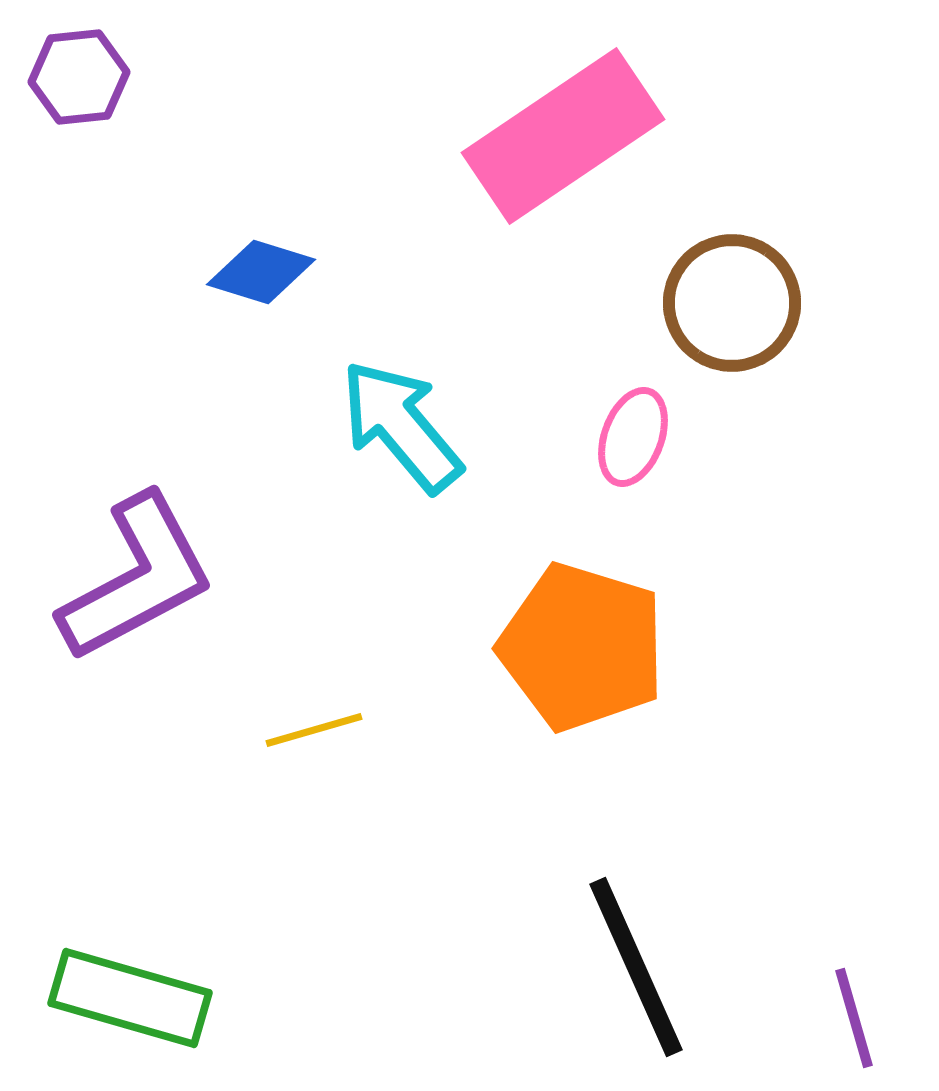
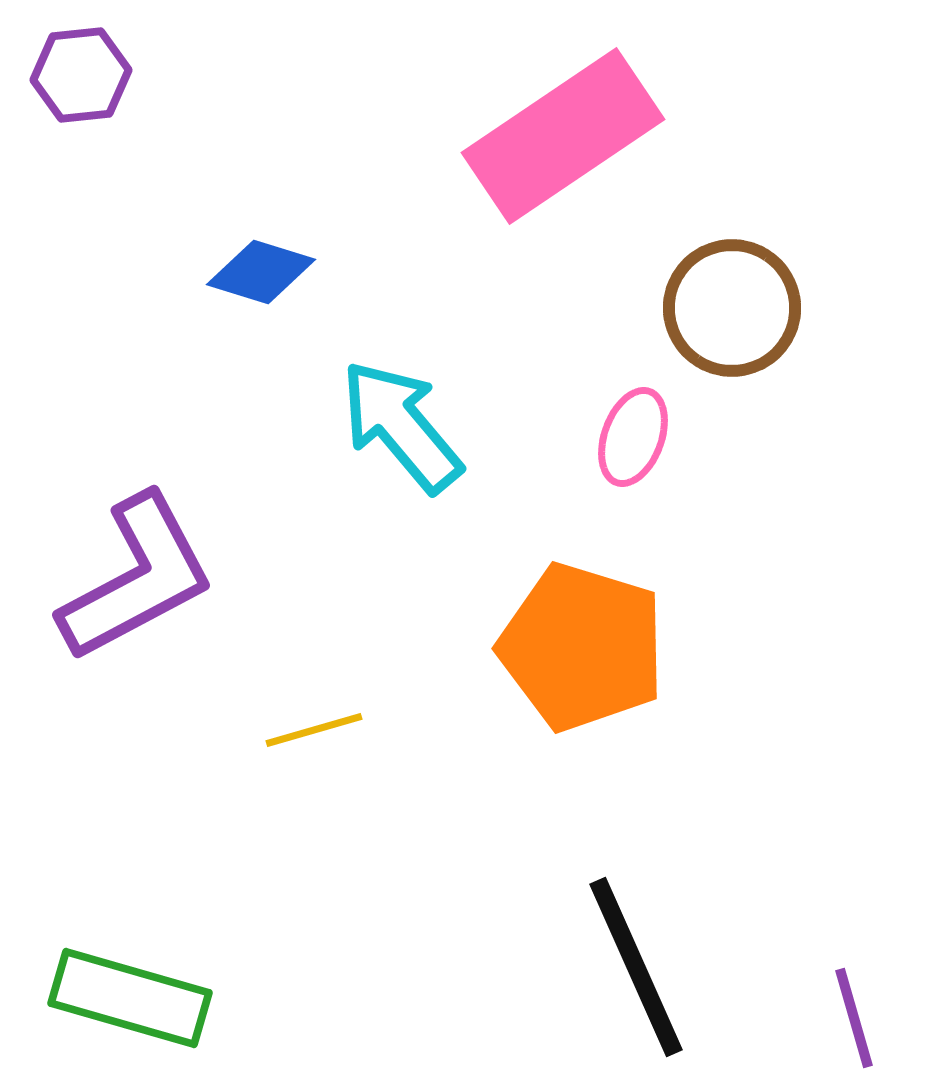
purple hexagon: moved 2 px right, 2 px up
brown circle: moved 5 px down
